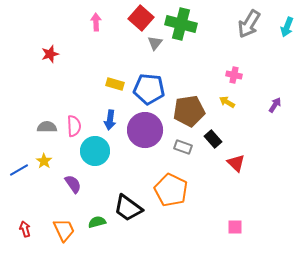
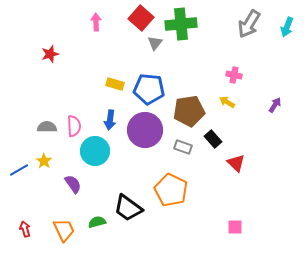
green cross: rotated 20 degrees counterclockwise
